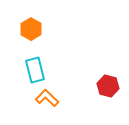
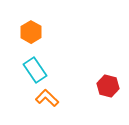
orange hexagon: moved 3 px down
cyan rectangle: rotated 20 degrees counterclockwise
